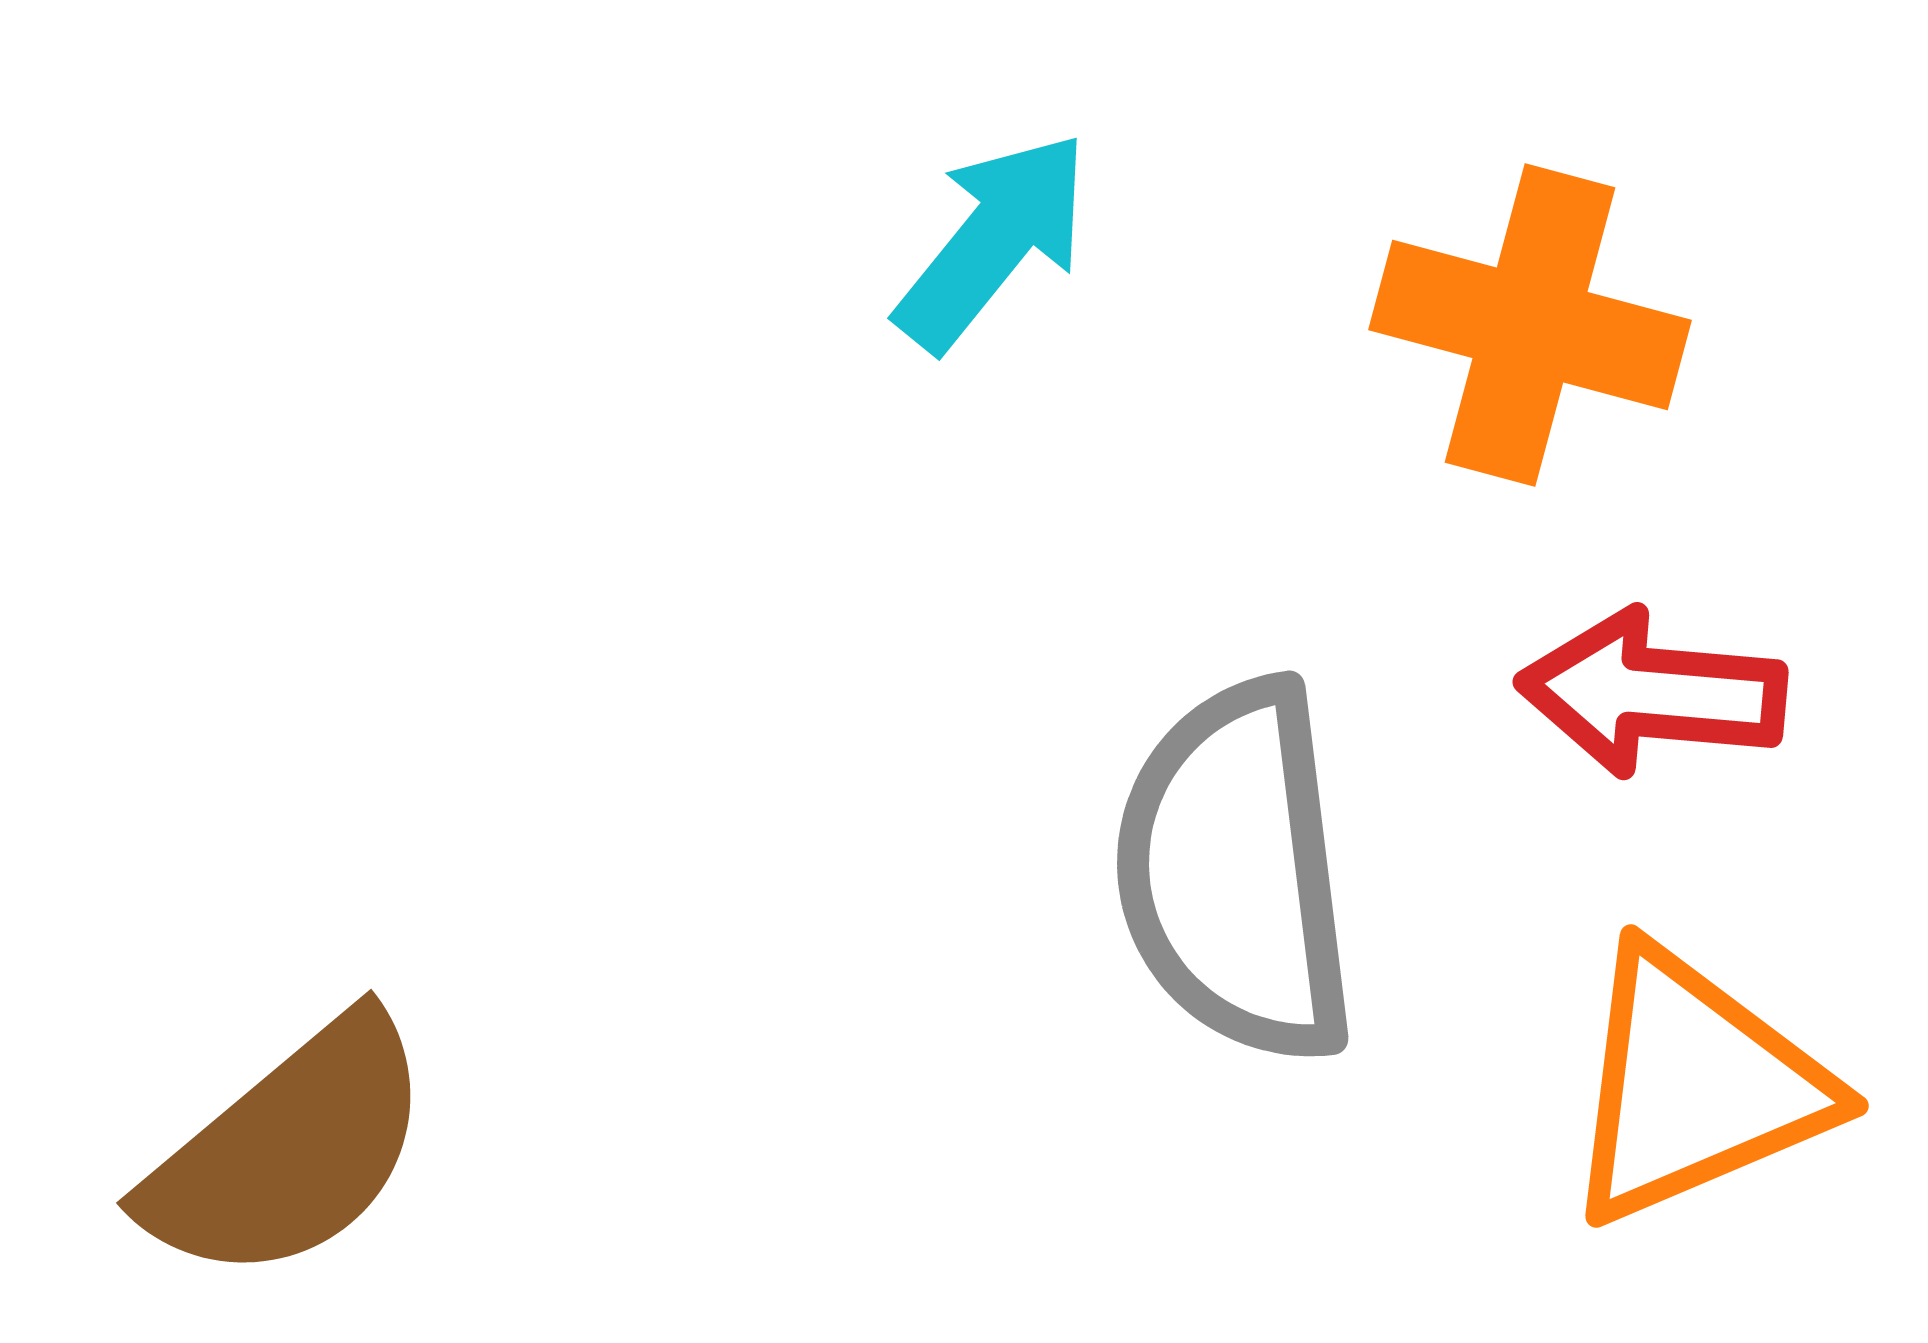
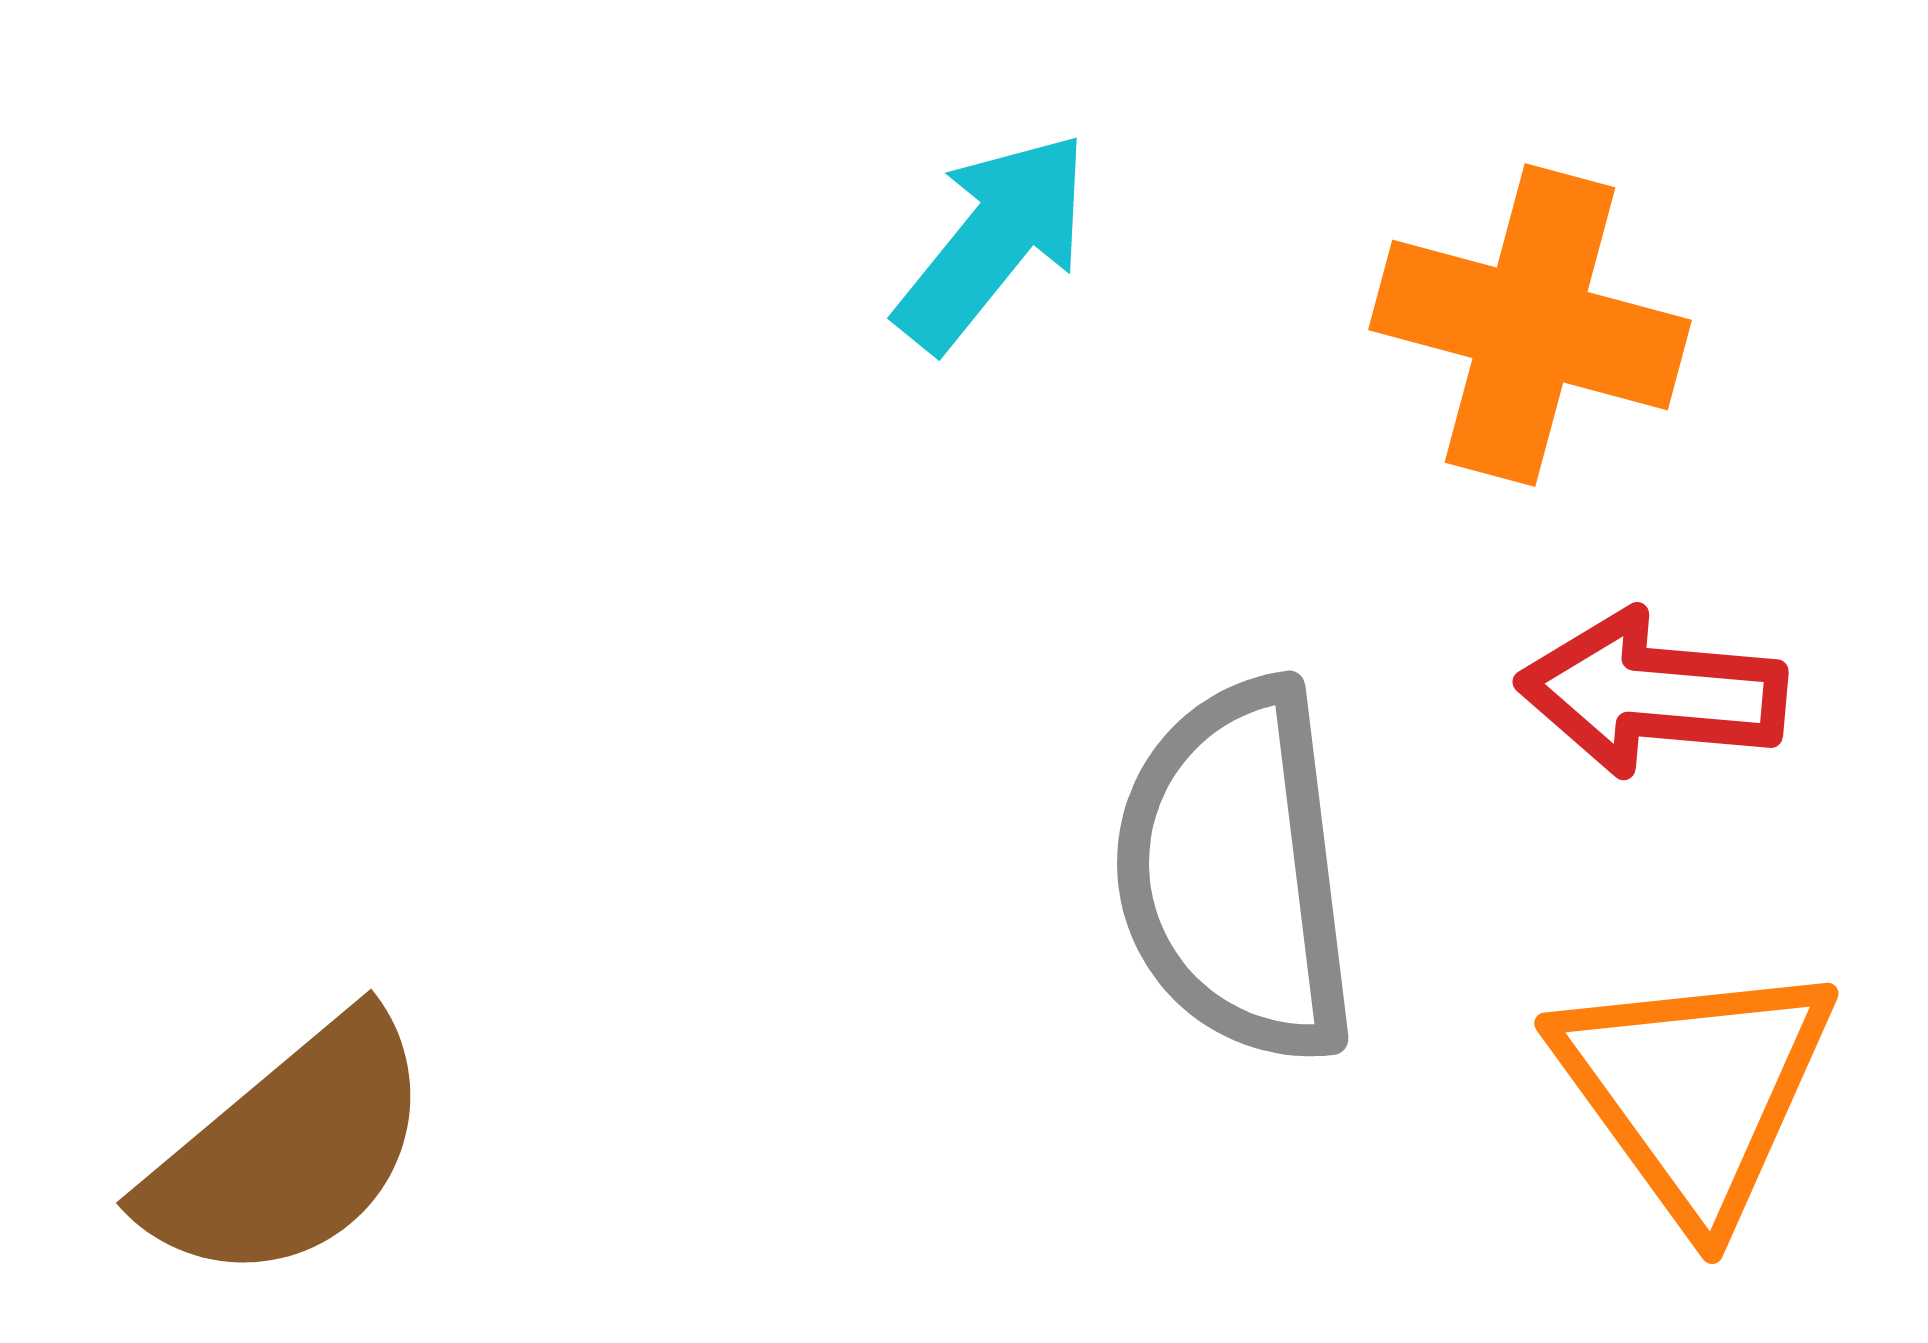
orange triangle: moved 4 px down; rotated 43 degrees counterclockwise
